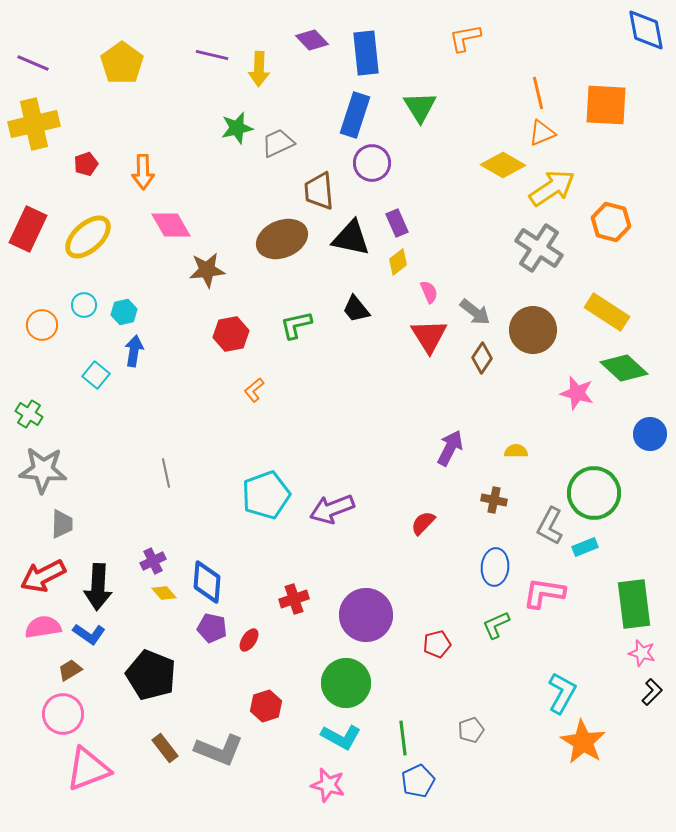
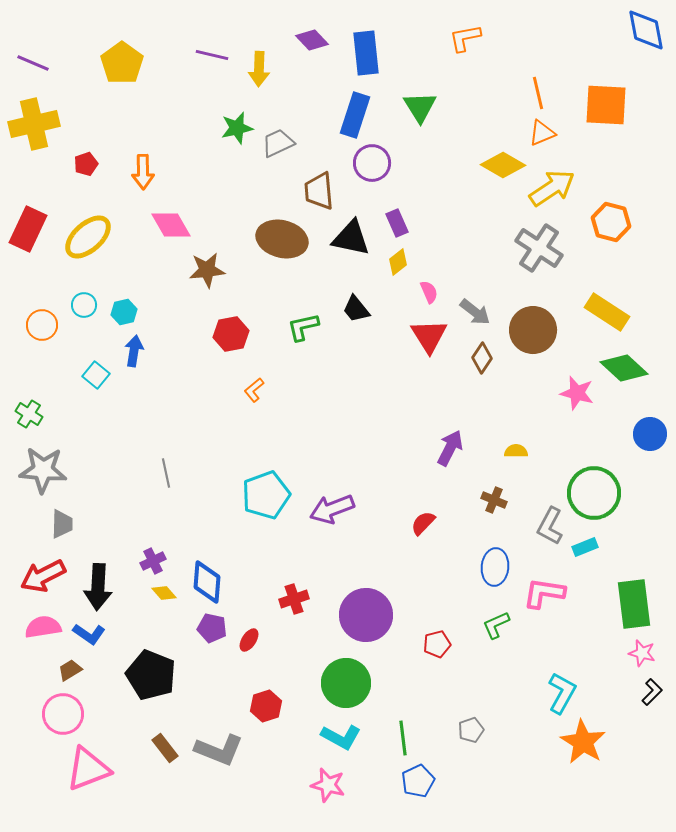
brown ellipse at (282, 239): rotated 36 degrees clockwise
green L-shape at (296, 325): moved 7 px right, 2 px down
brown cross at (494, 500): rotated 10 degrees clockwise
